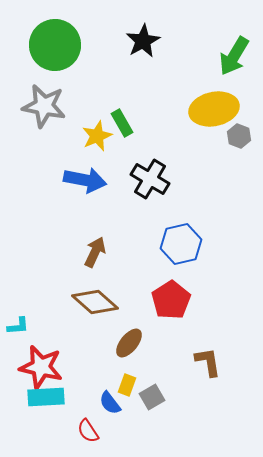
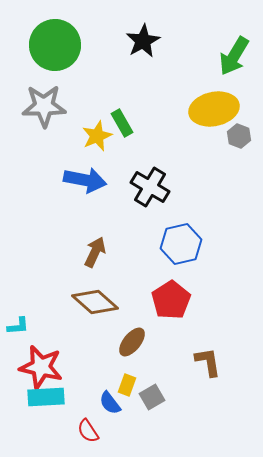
gray star: rotated 12 degrees counterclockwise
black cross: moved 8 px down
brown ellipse: moved 3 px right, 1 px up
